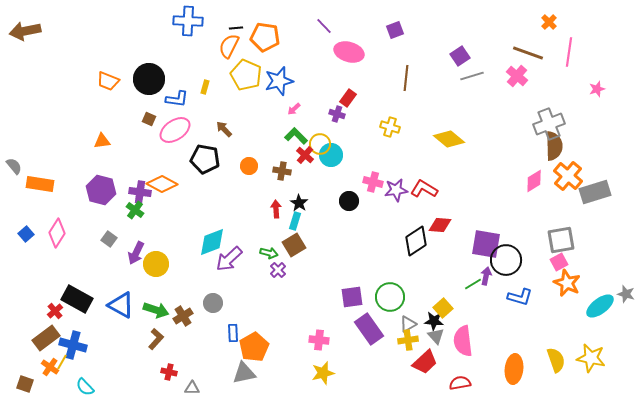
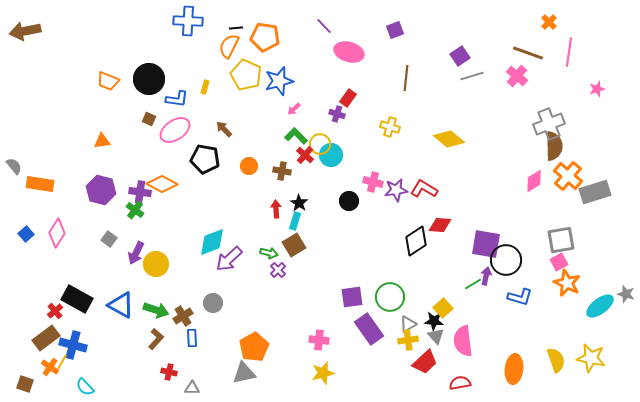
blue rectangle at (233, 333): moved 41 px left, 5 px down
